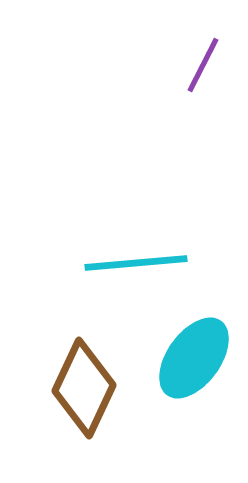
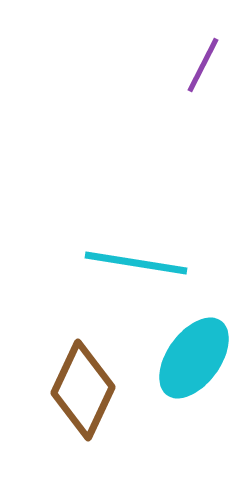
cyan line: rotated 14 degrees clockwise
brown diamond: moved 1 px left, 2 px down
